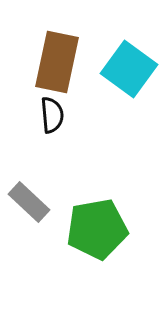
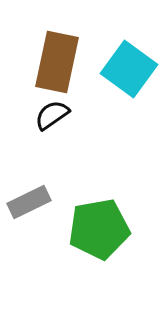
black semicircle: rotated 120 degrees counterclockwise
gray rectangle: rotated 69 degrees counterclockwise
green pentagon: moved 2 px right
